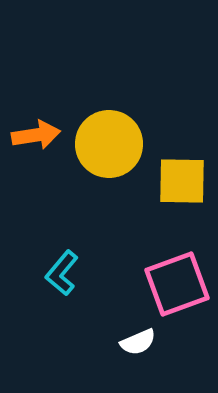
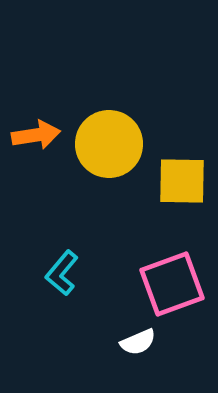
pink square: moved 5 px left
